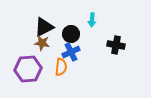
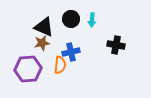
black triangle: rotated 50 degrees clockwise
black circle: moved 15 px up
brown star: rotated 21 degrees counterclockwise
blue cross: rotated 12 degrees clockwise
orange semicircle: moved 1 px left, 2 px up
